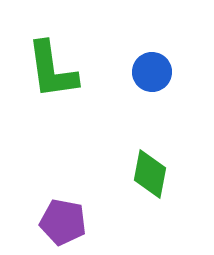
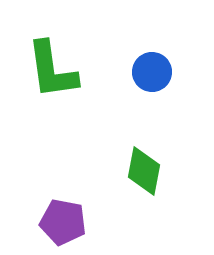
green diamond: moved 6 px left, 3 px up
